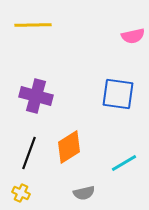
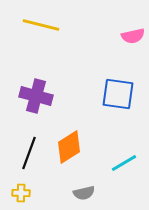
yellow line: moved 8 px right; rotated 15 degrees clockwise
yellow cross: rotated 24 degrees counterclockwise
